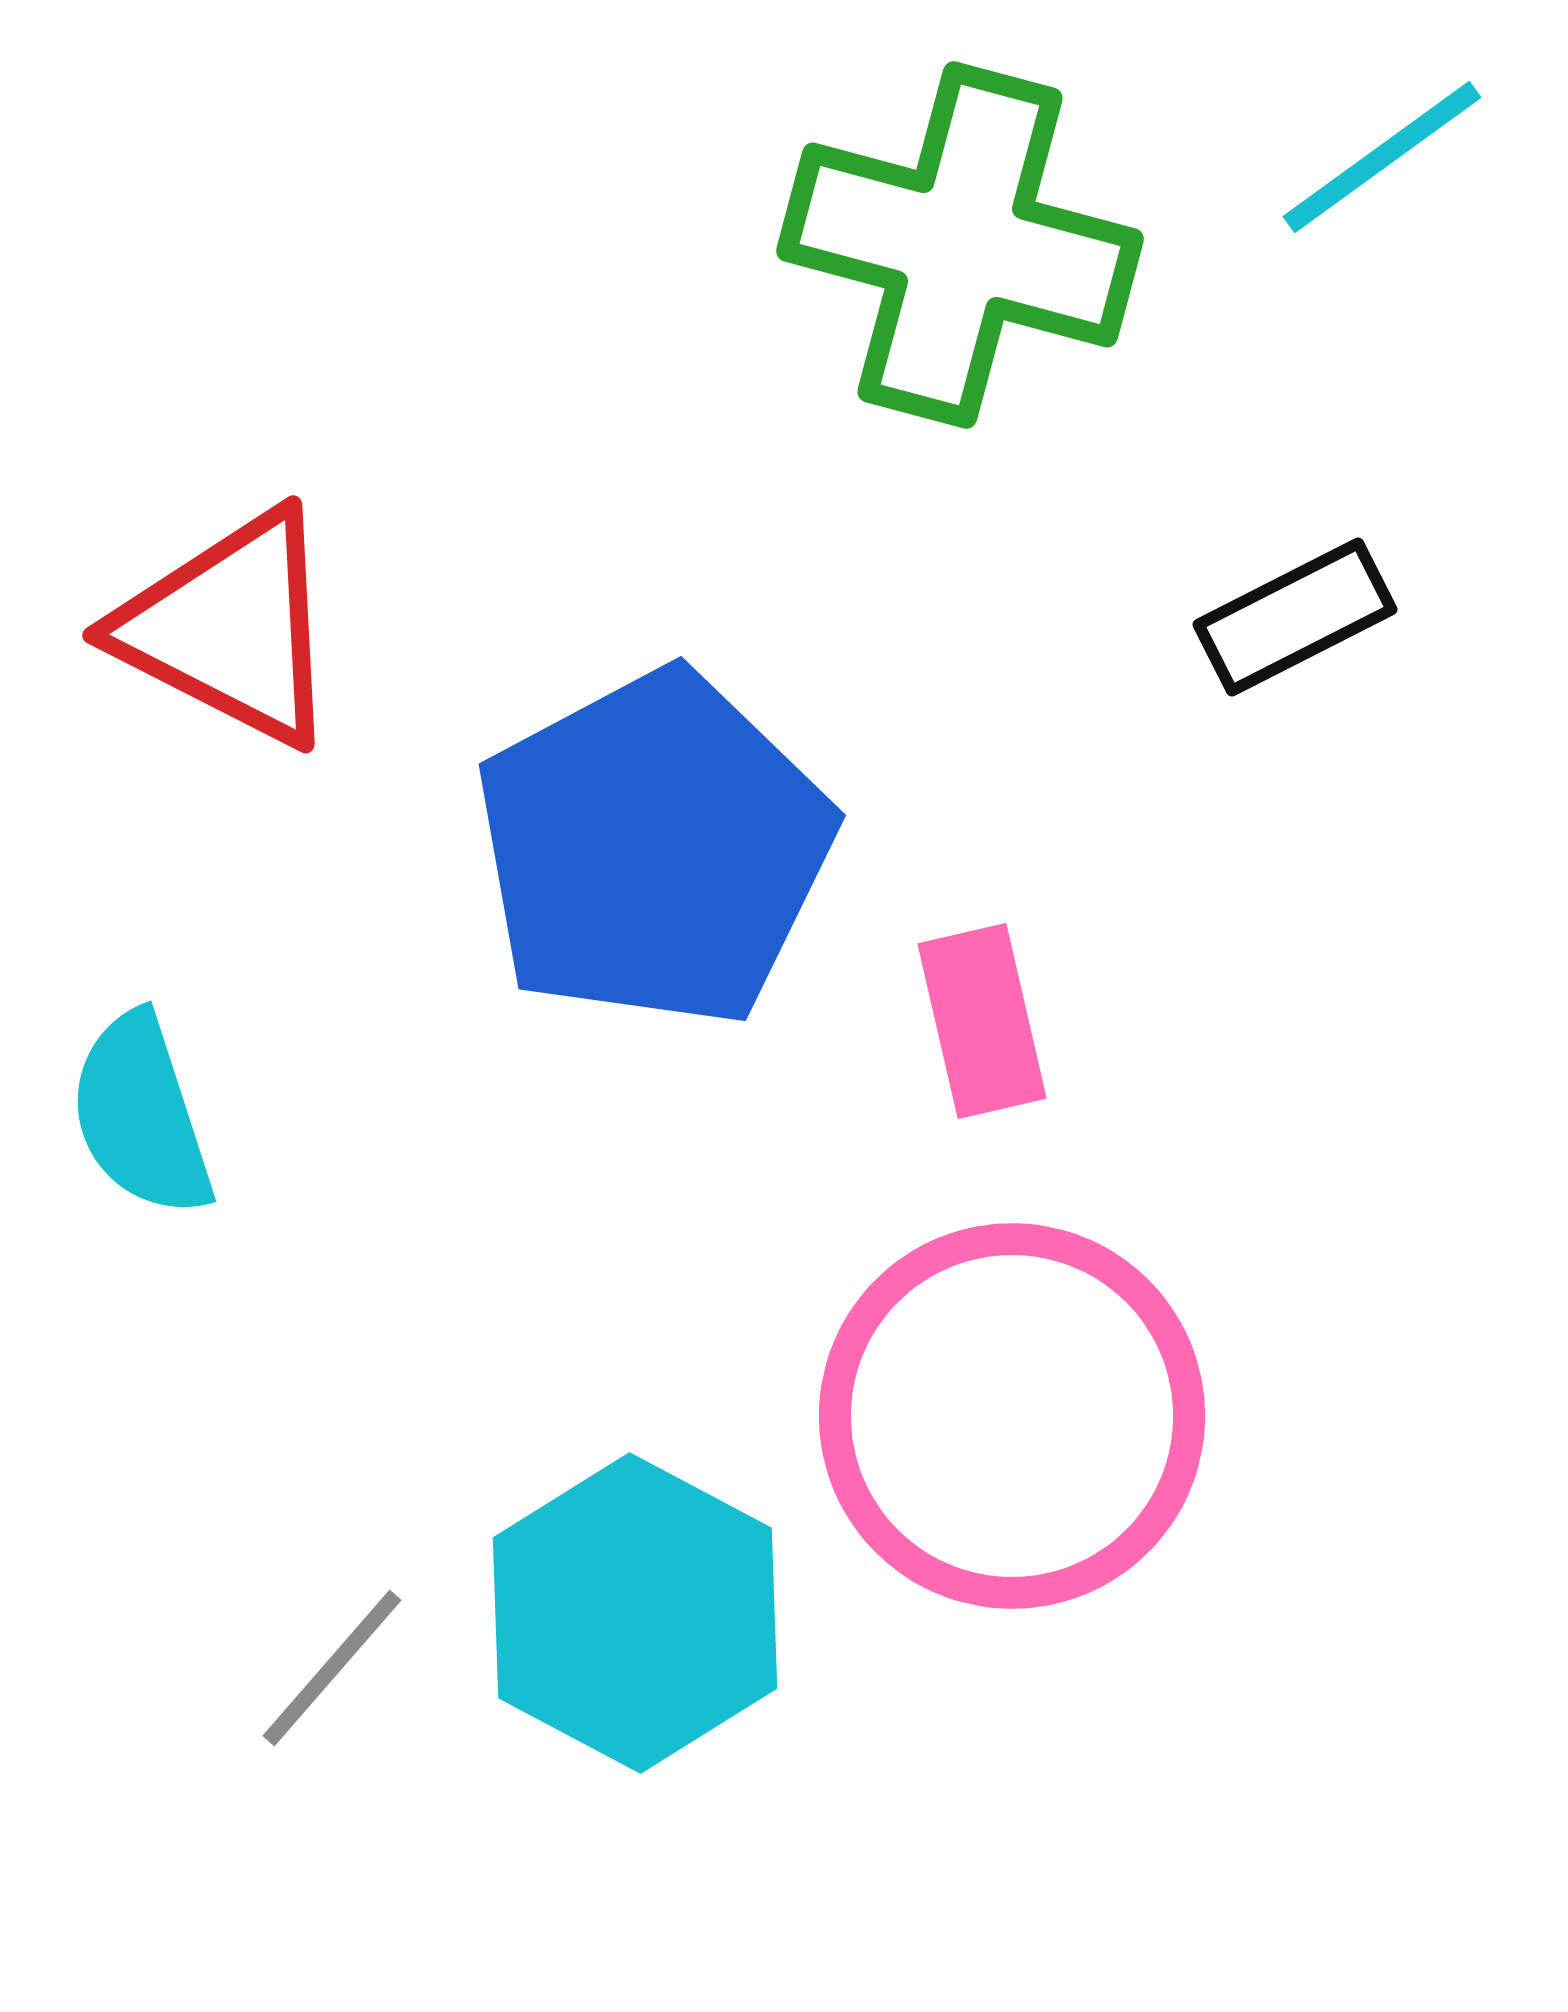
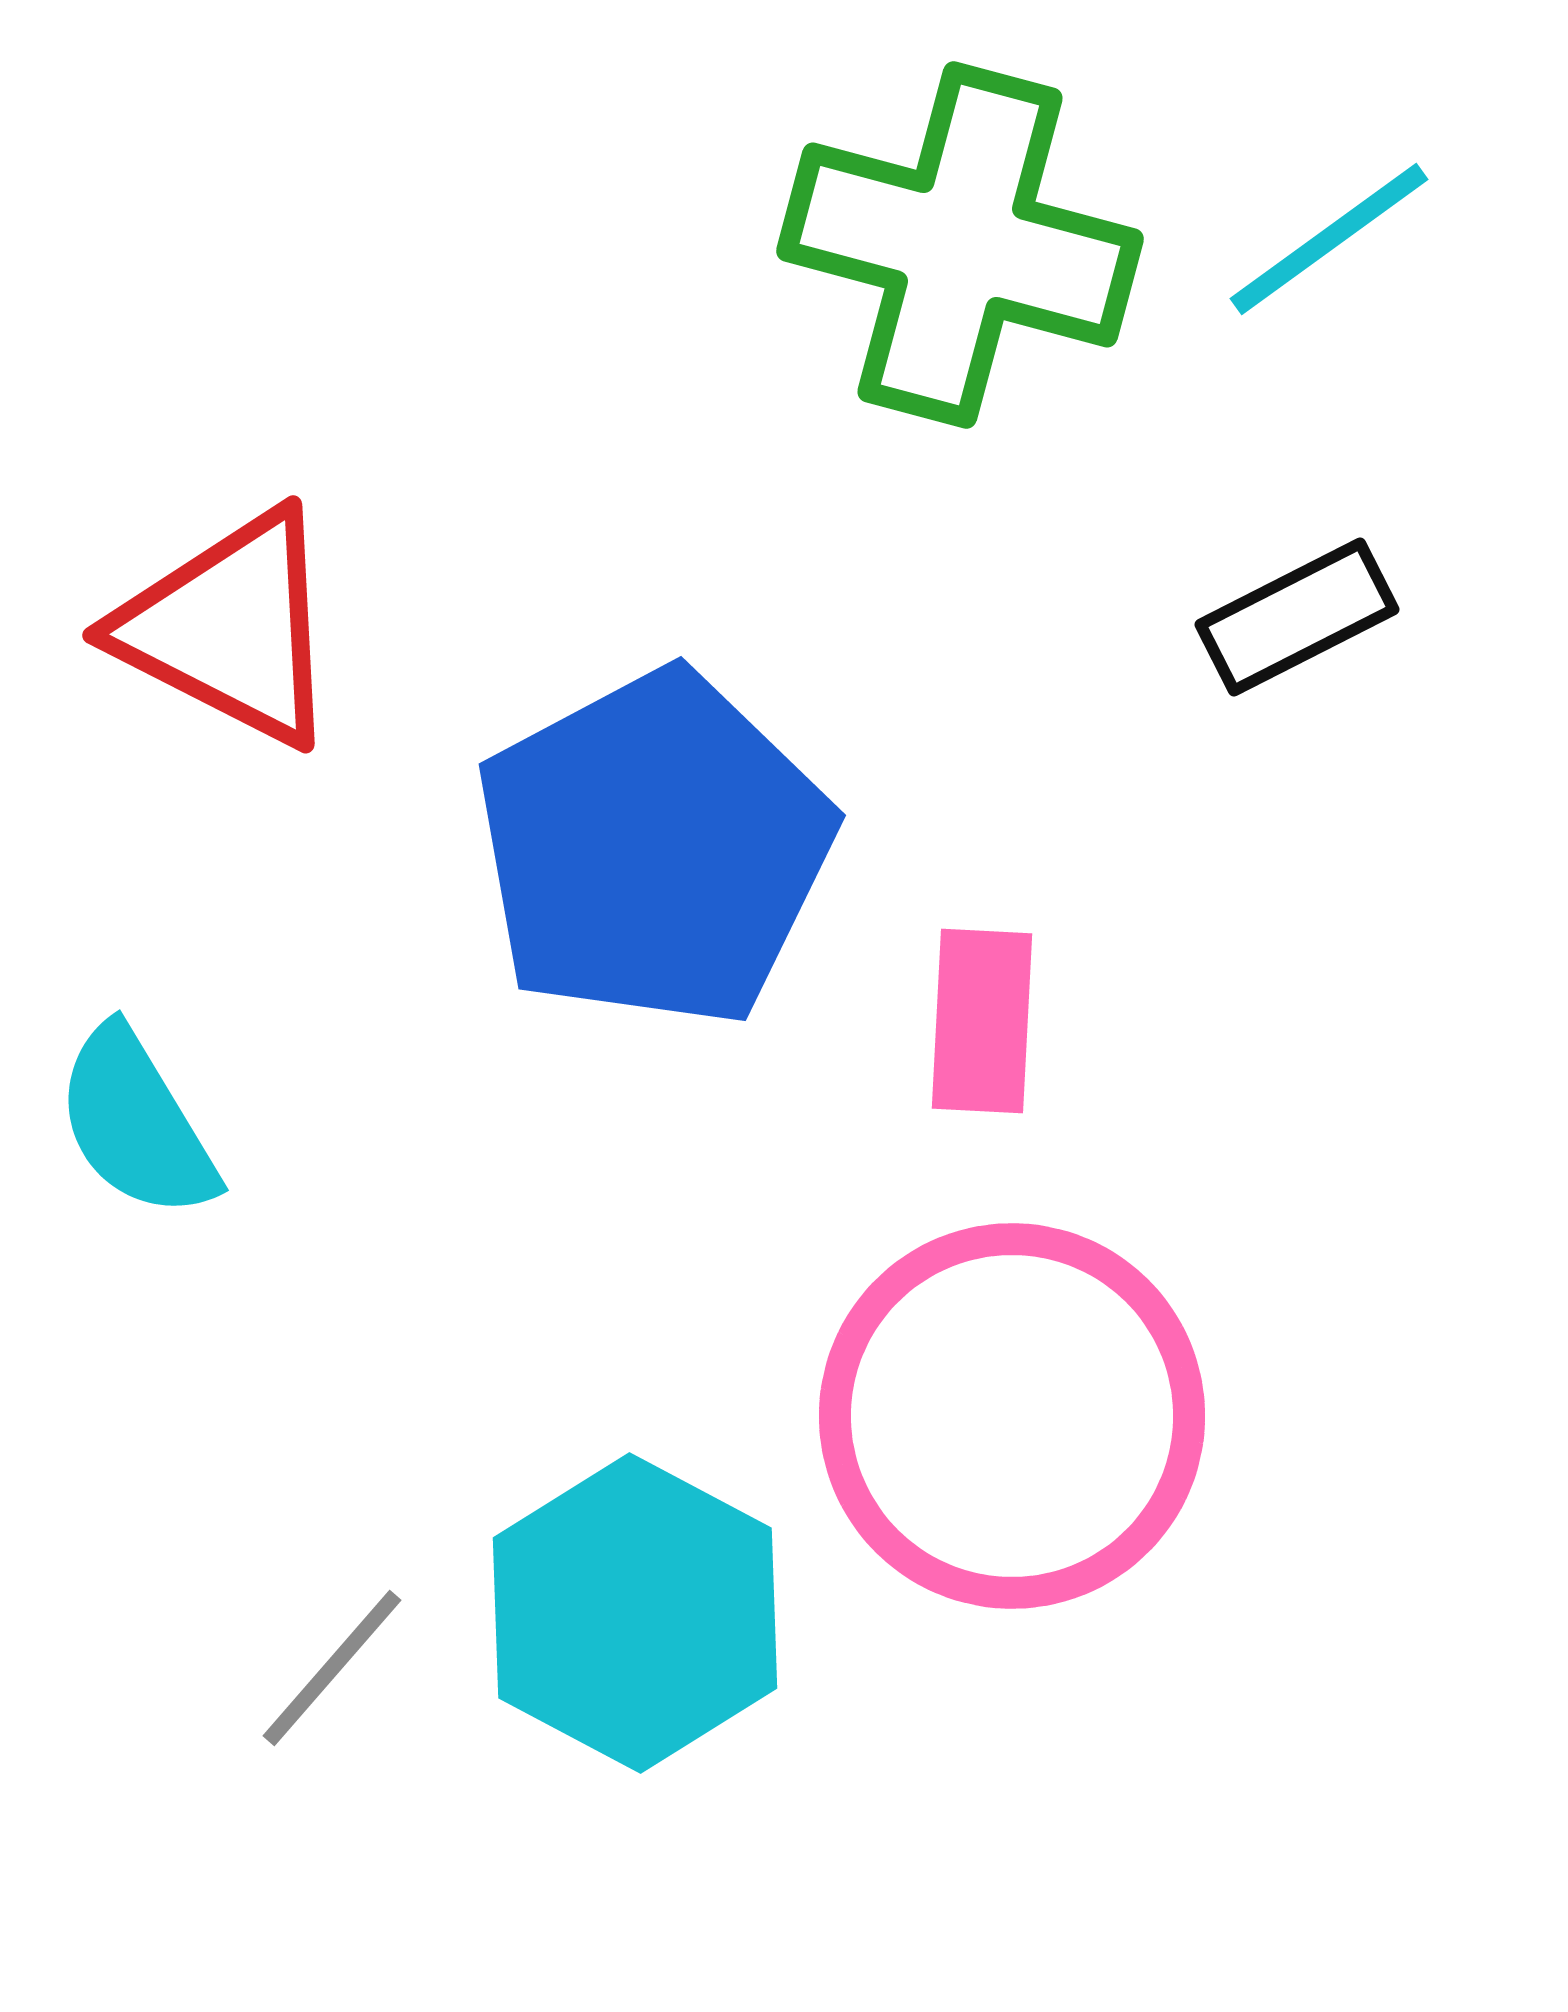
cyan line: moved 53 px left, 82 px down
black rectangle: moved 2 px right
pink rectangle: rotated 16 degrees clockwise
cyan semicircle: moved 5 px left, 8 px down; rotated 13 degrees counterclockwise
